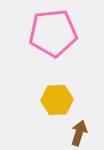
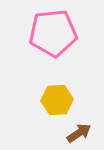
brown arrow: rotated 40 degrees clockwise
